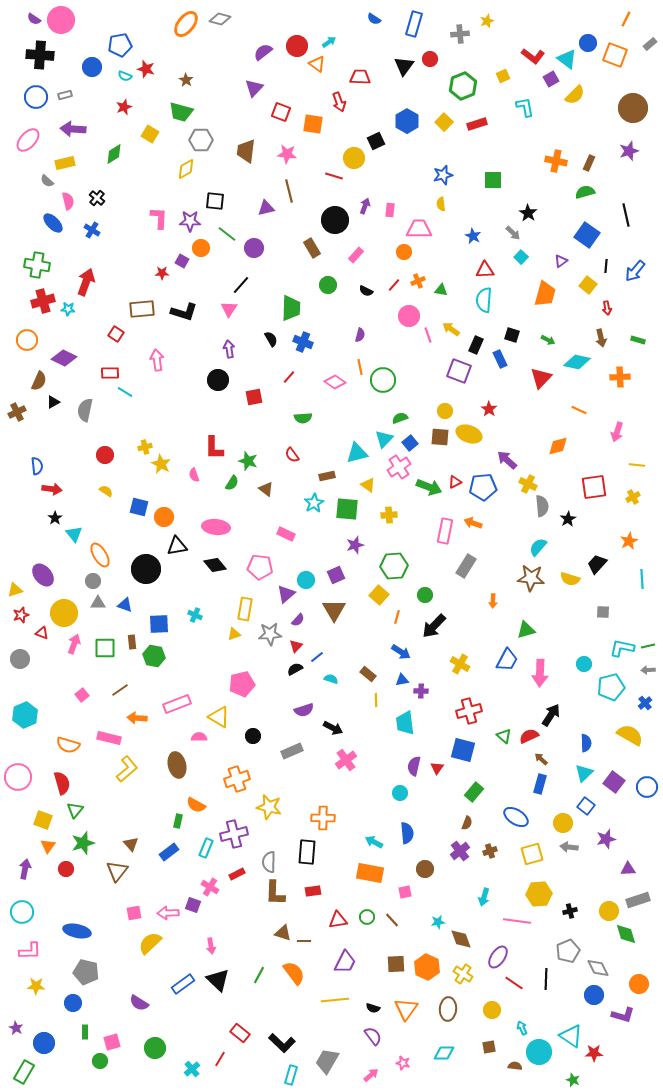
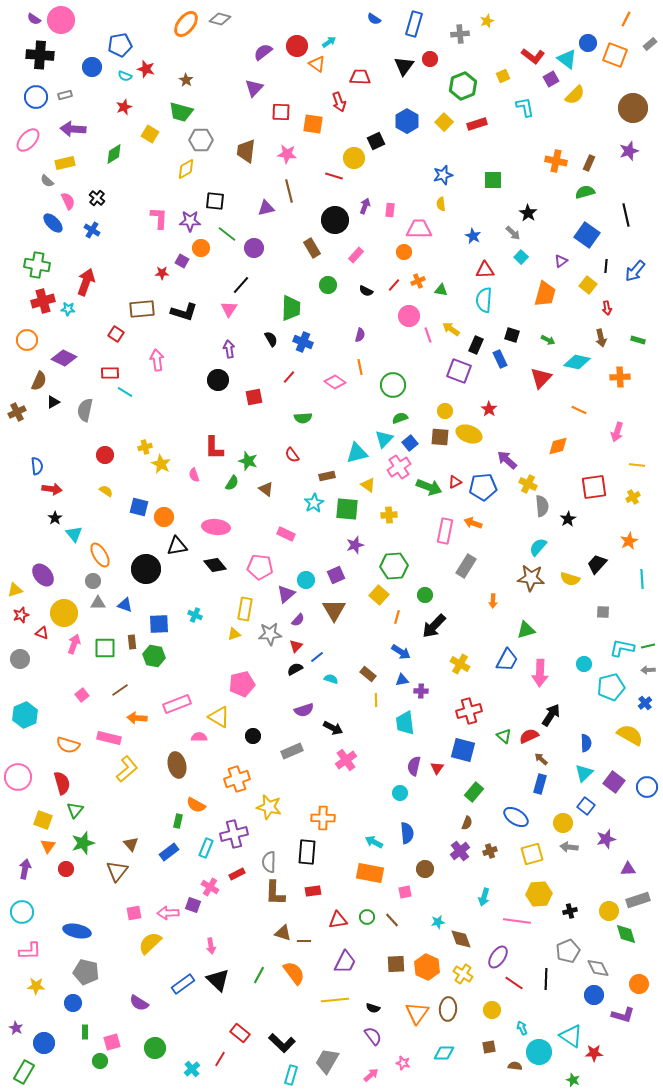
red square at (281, 112): rotated 18 degrees counterclockwise
pink semicircle at (68, 201): rotated 12 degrees counterclockwise
green circle at (383, 380): moved 10 px right, 5 px down
orange triangle at (406, 1009): moved 11 px right, 4 px down
